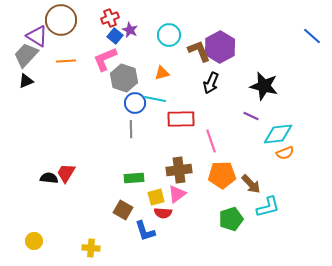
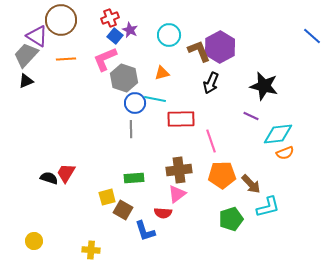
orange line: moved 2 px up
black semicircle: rotated 12 degrees clockwise
yellow square: moved 49 px left
yellow cross: moved 2 px down
